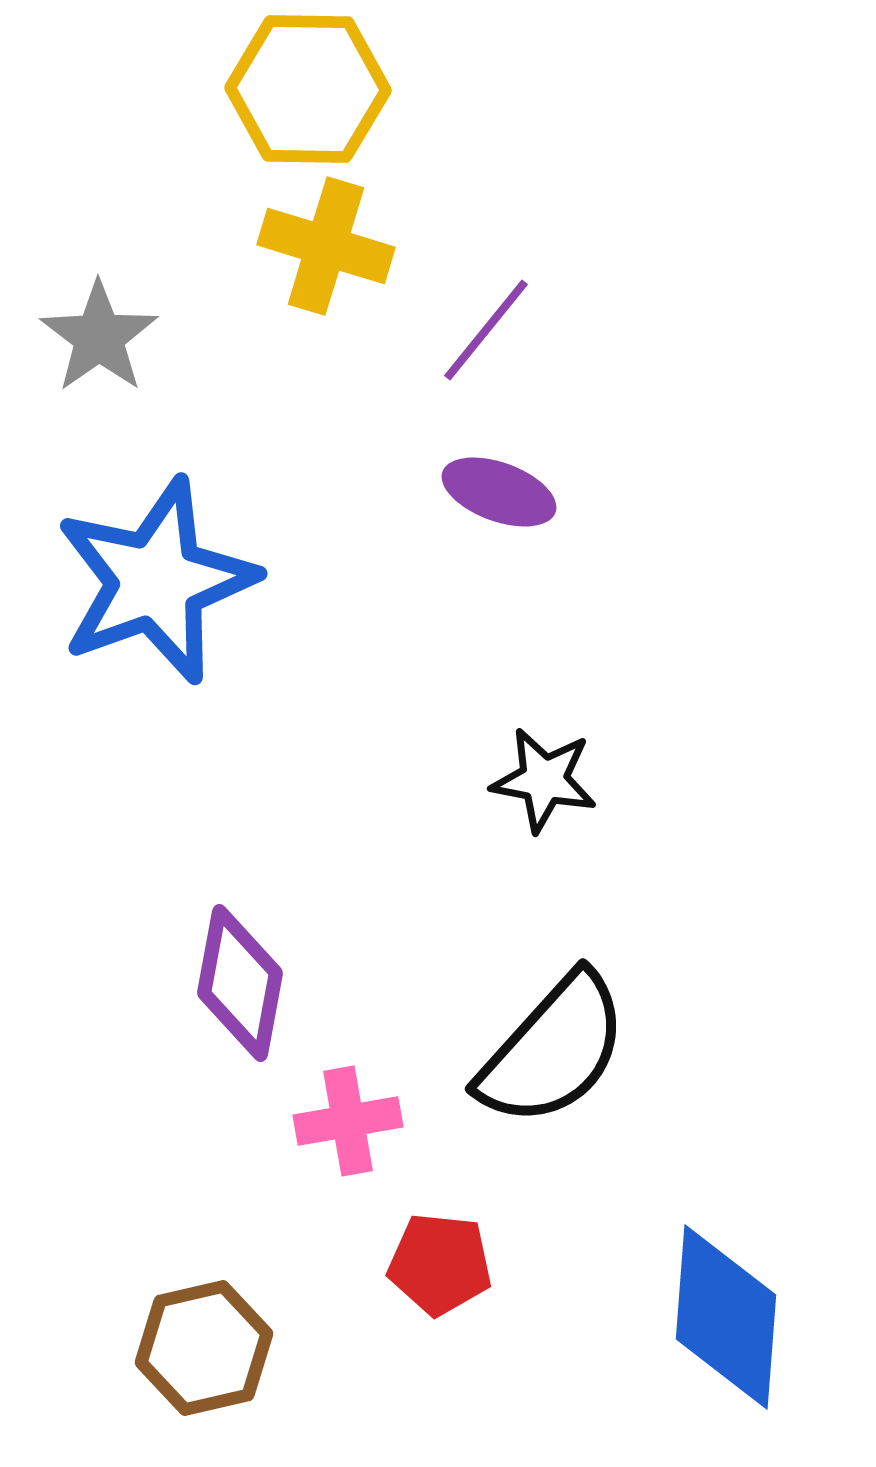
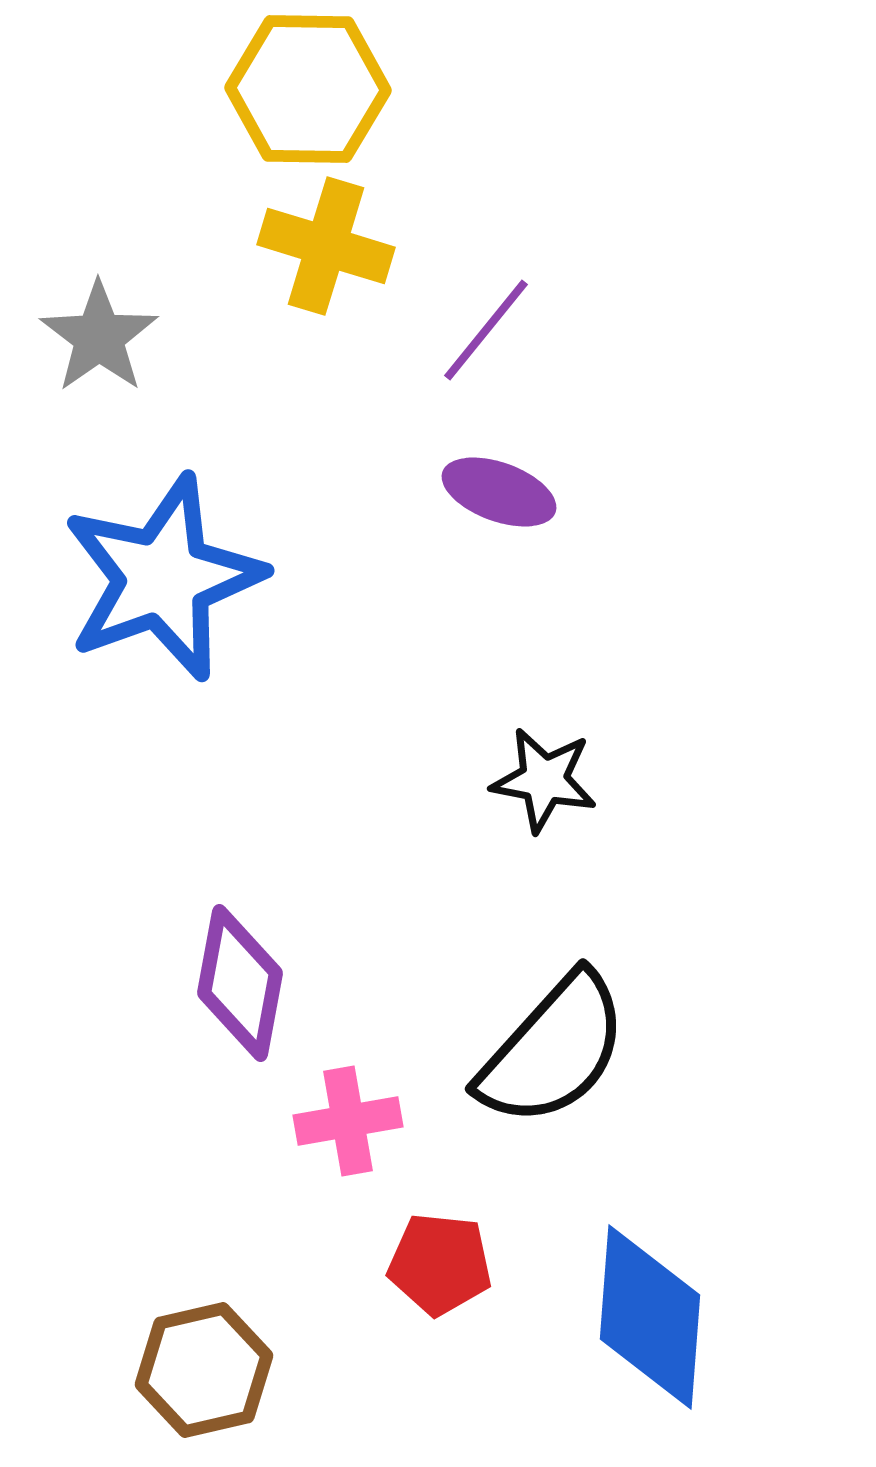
blue star: moved 7 px right, 3 px up
blue diamond: moved 76 px left
brown hexagon: moved 22 px down
